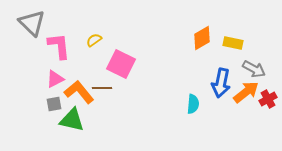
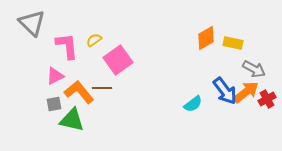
orange diamond: moved 4 px right
pink L-shape: moved 8 px right
pink square: moved 3 px left, 4 px up; rotated 28 degrees clockwise
pink triangle: moved 3 px up
blue arrow: moved 4 px right, 8 px down; rotated 48 degrees counterclockwise
red cross: moved 1 px left
cyan semicircle: rotated 48 degrees clockwise
